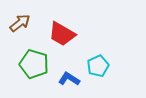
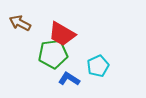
brown arrow: rotated 115 degrees counterclockwise
green pentagon: moved 19 px right, 10 px up; rotated 24 degrees counterclockwise
